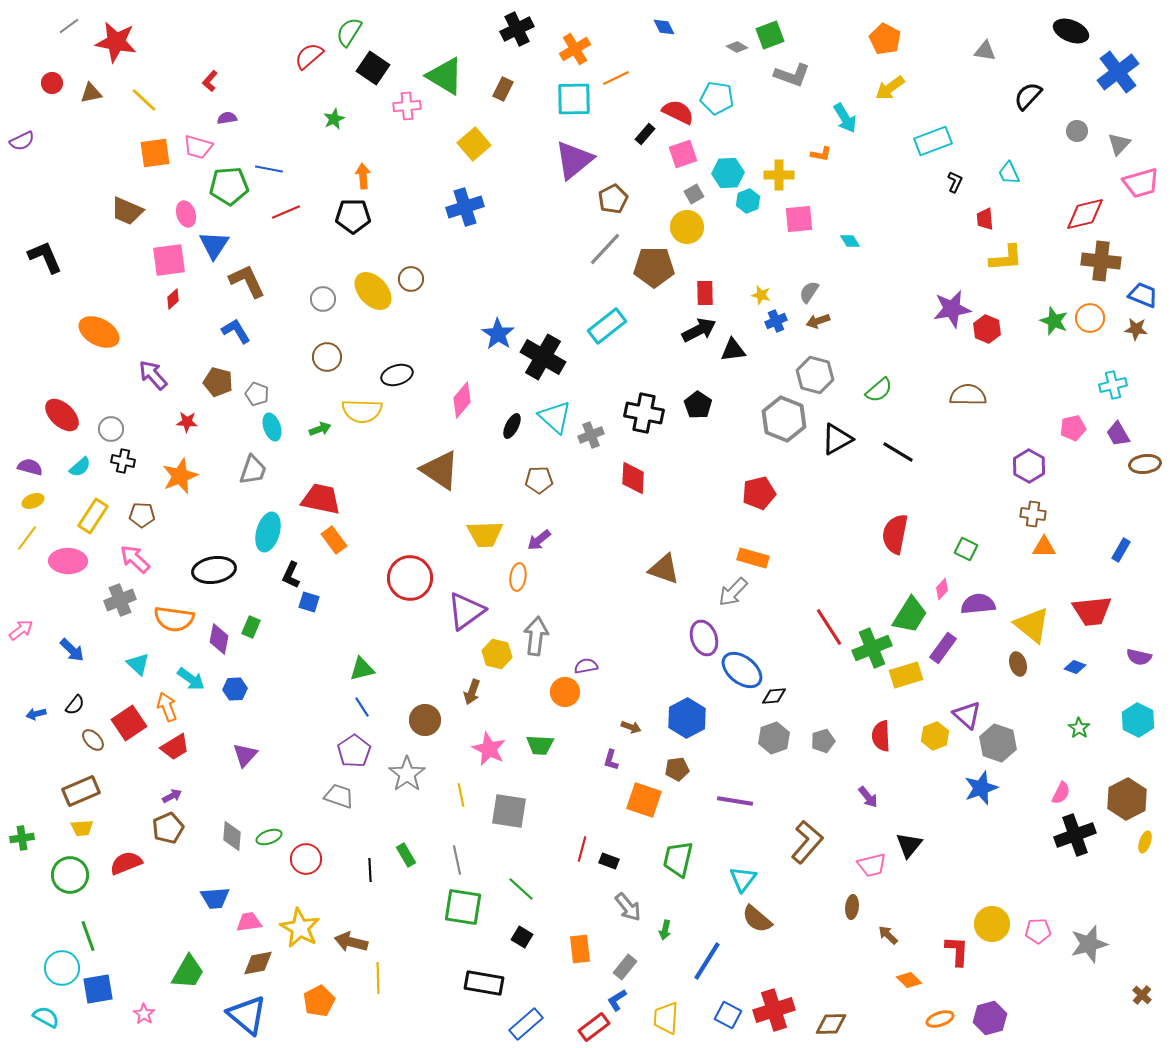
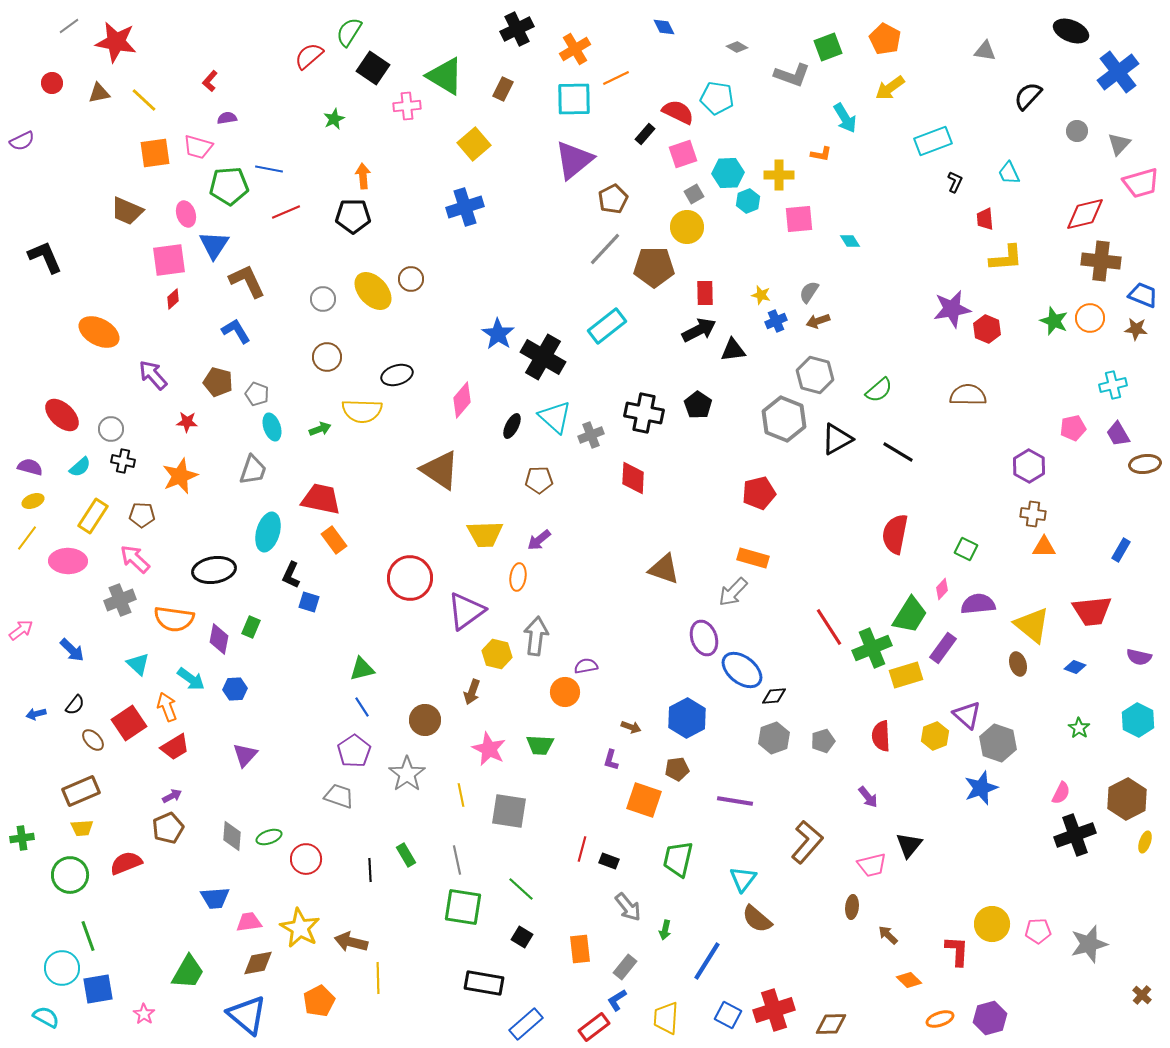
green square at (770, 35): moved 58 px right, 12 px down
brown triangle at (91, 93): moved 8 px right
